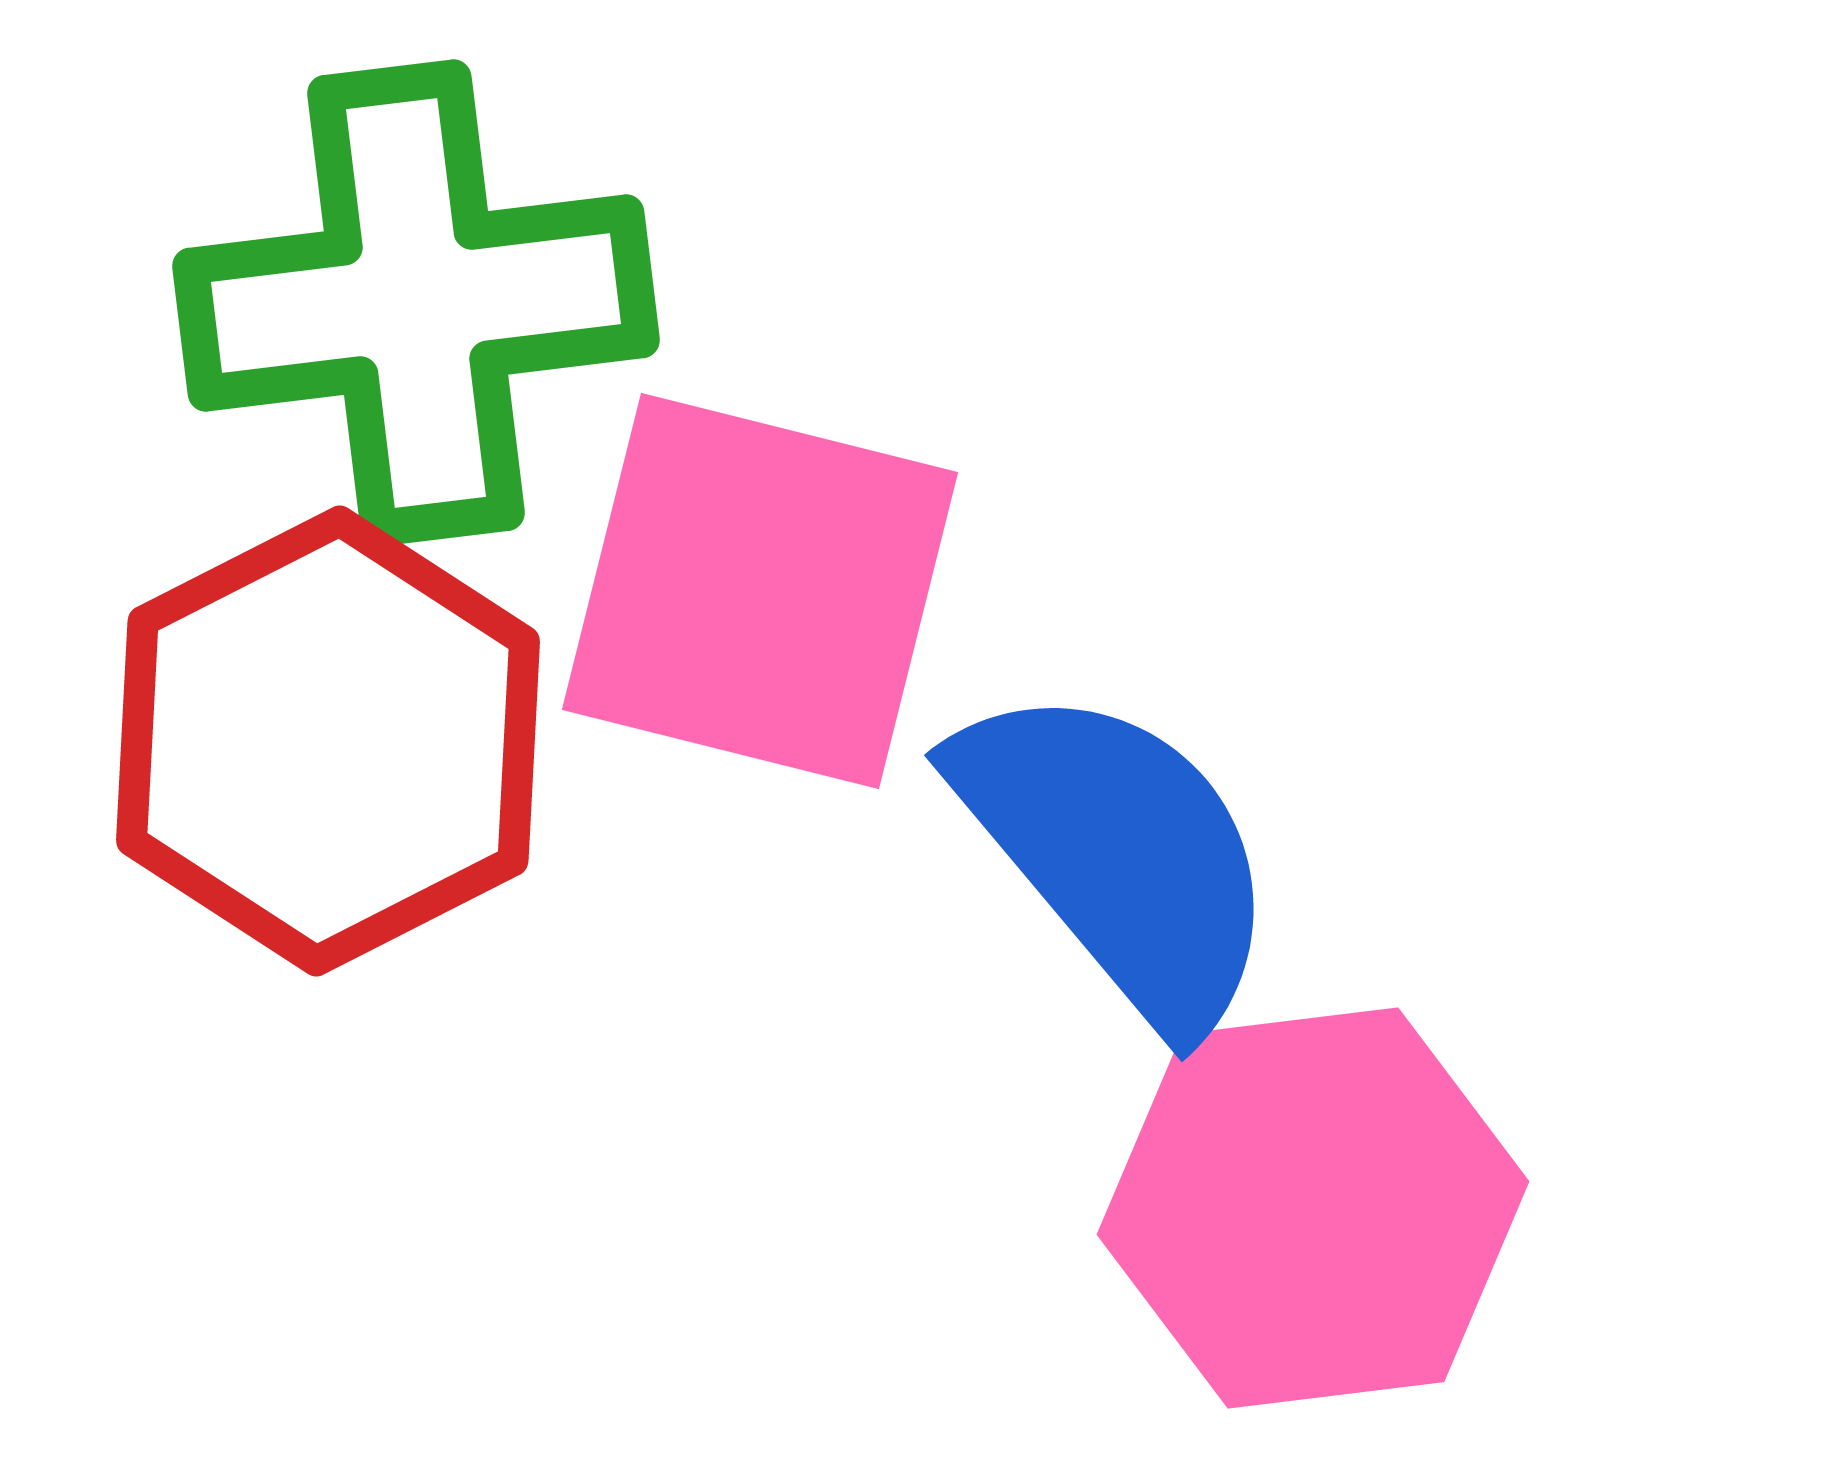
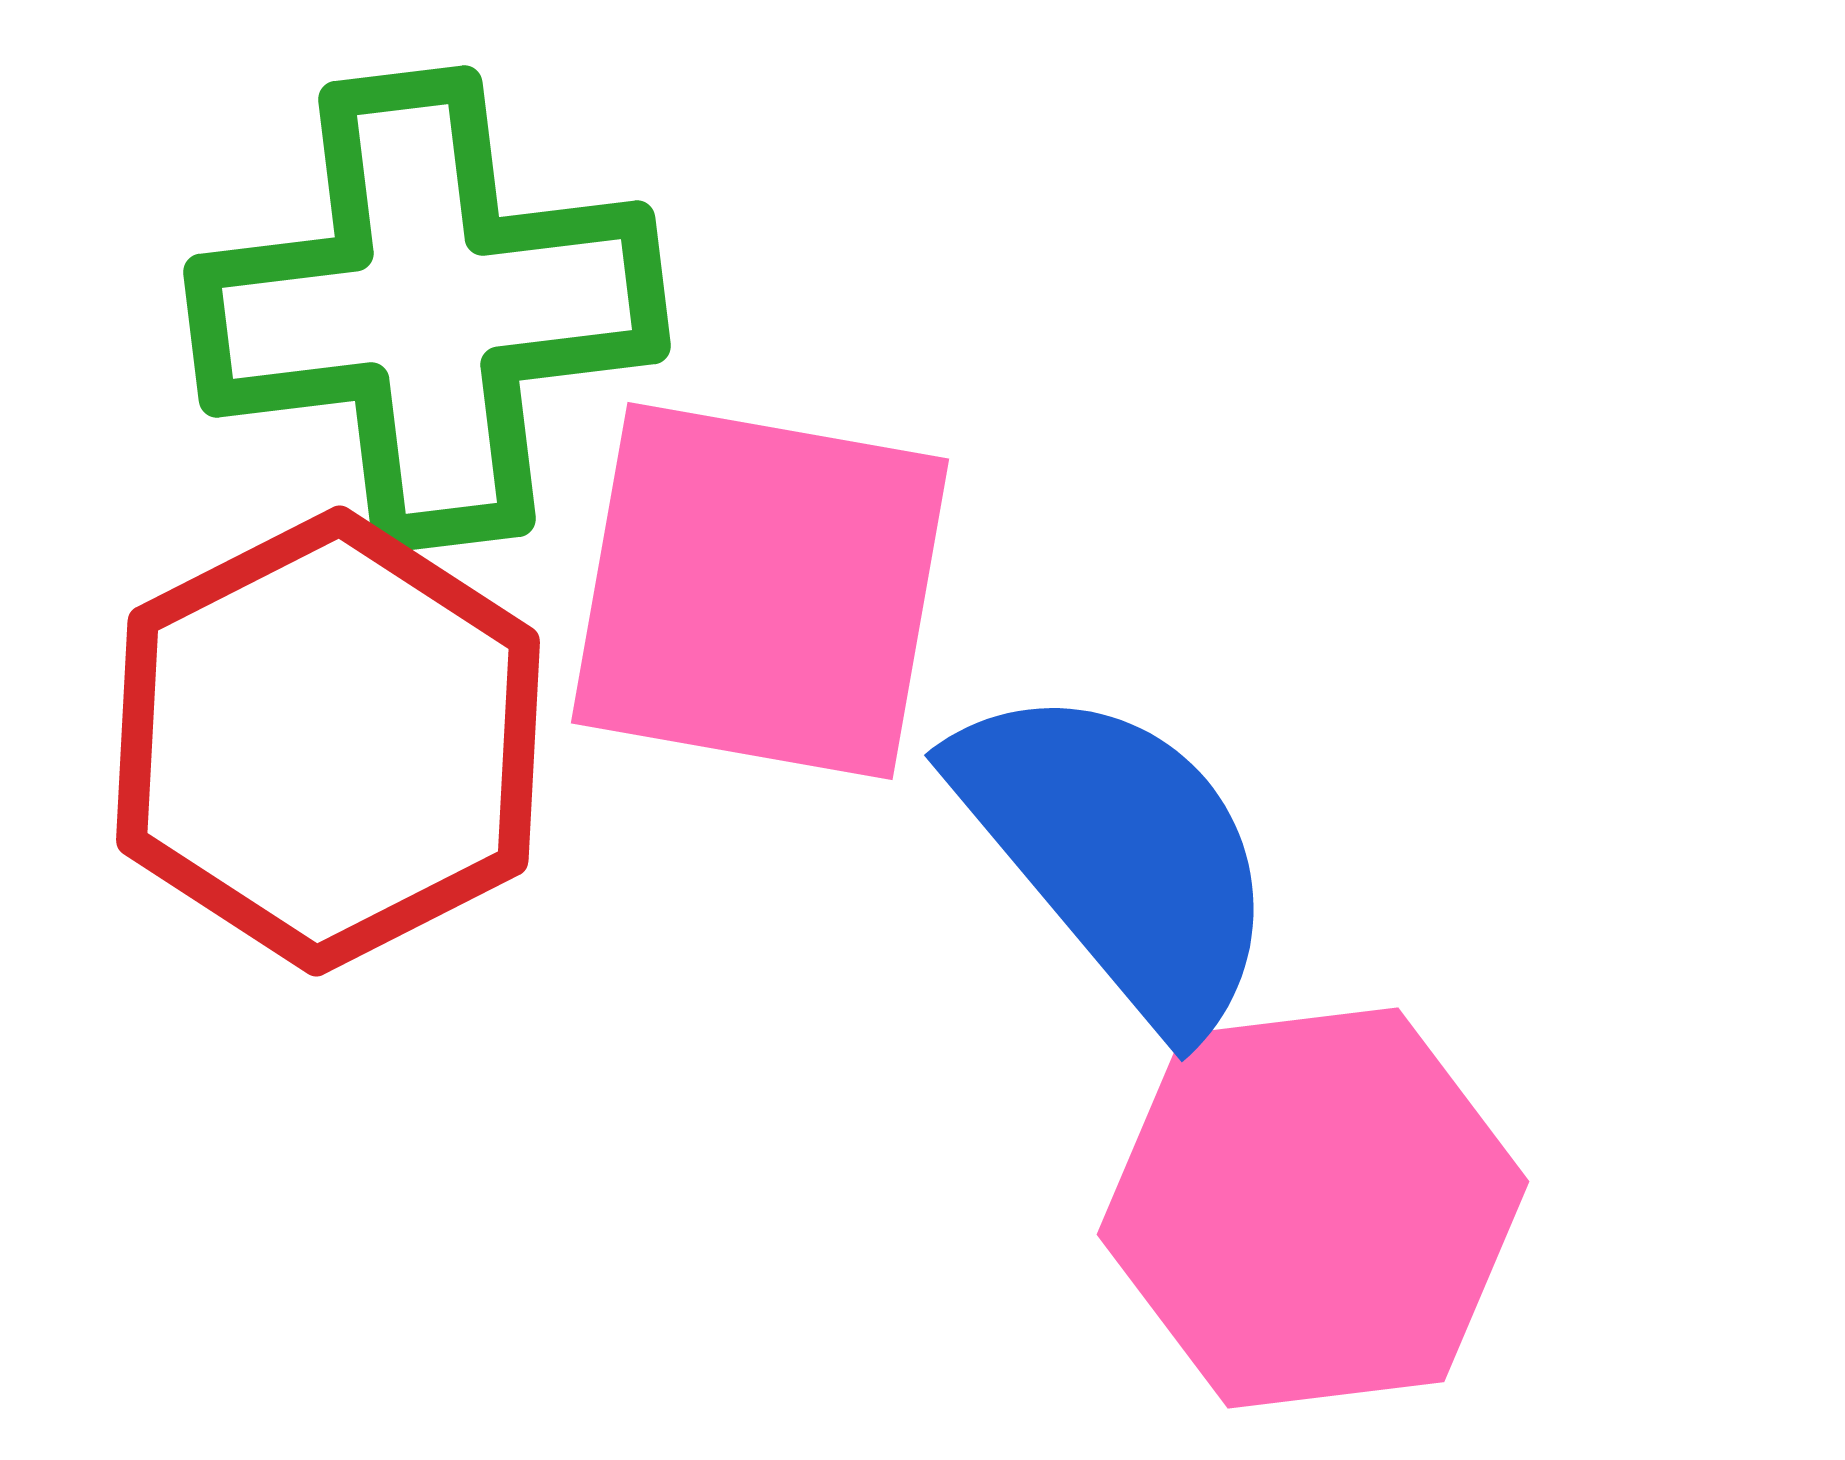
green cross: moved 11 px right, 6 px down
pink square: rotated 4 degrees counterclockwise
